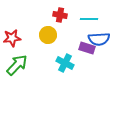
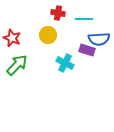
red cross: moved 2 px left, 2 px up
cyan line: moved 5 px left
red star: rotated 30 degrees clockwise
purple rectangle: moved 2 px down
